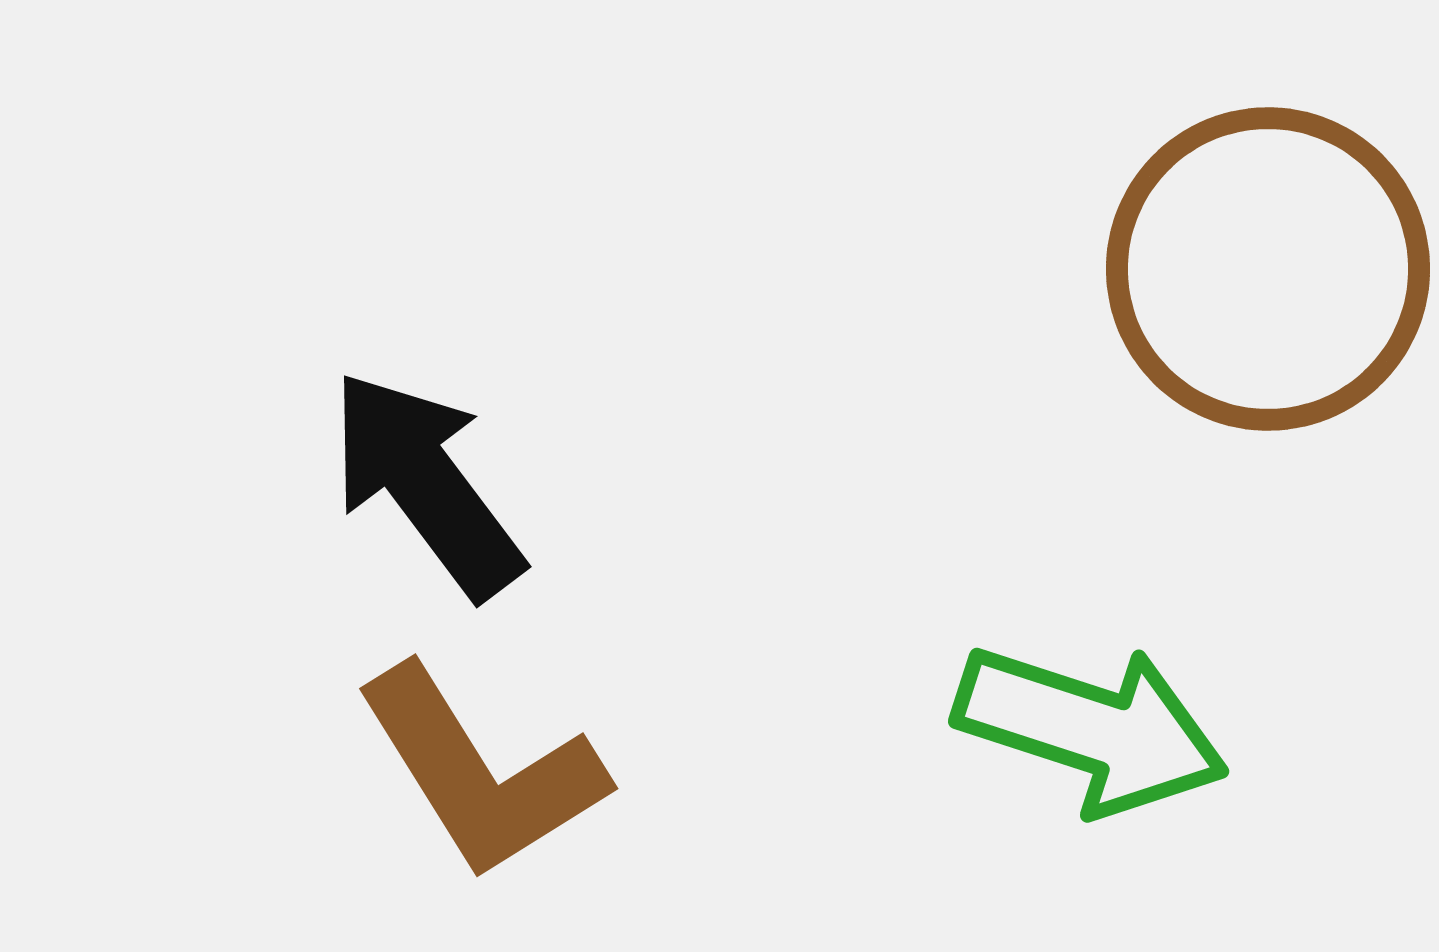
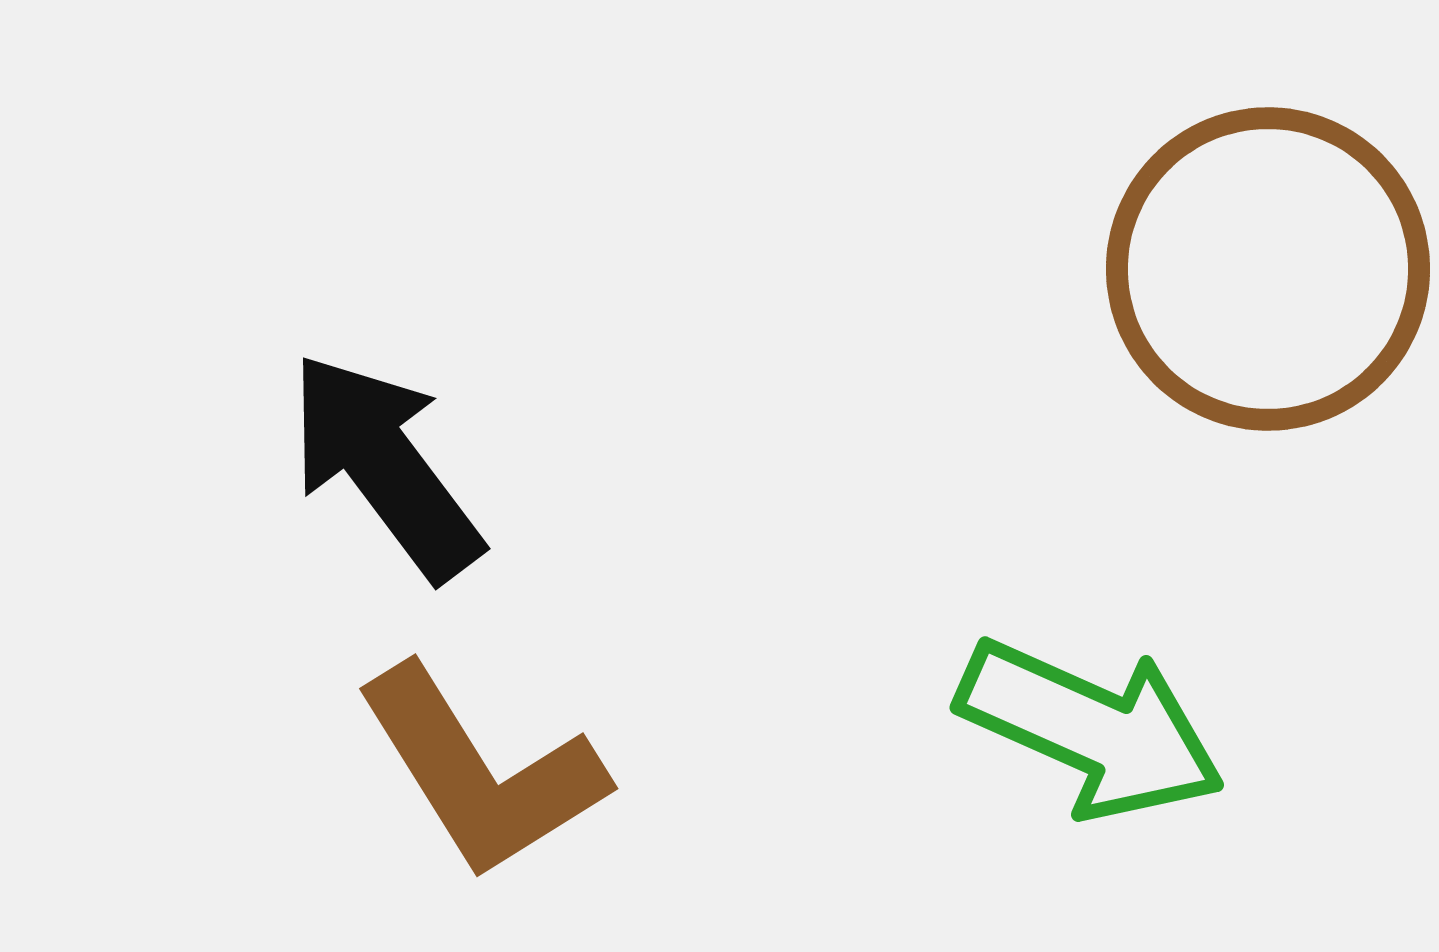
black arrow: moved 41 px left, 18 px up
green arrow: rotated 6 degrees clockwise
